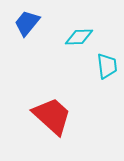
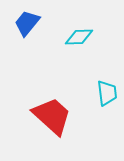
cyan trapezoid: moved 27 px down
